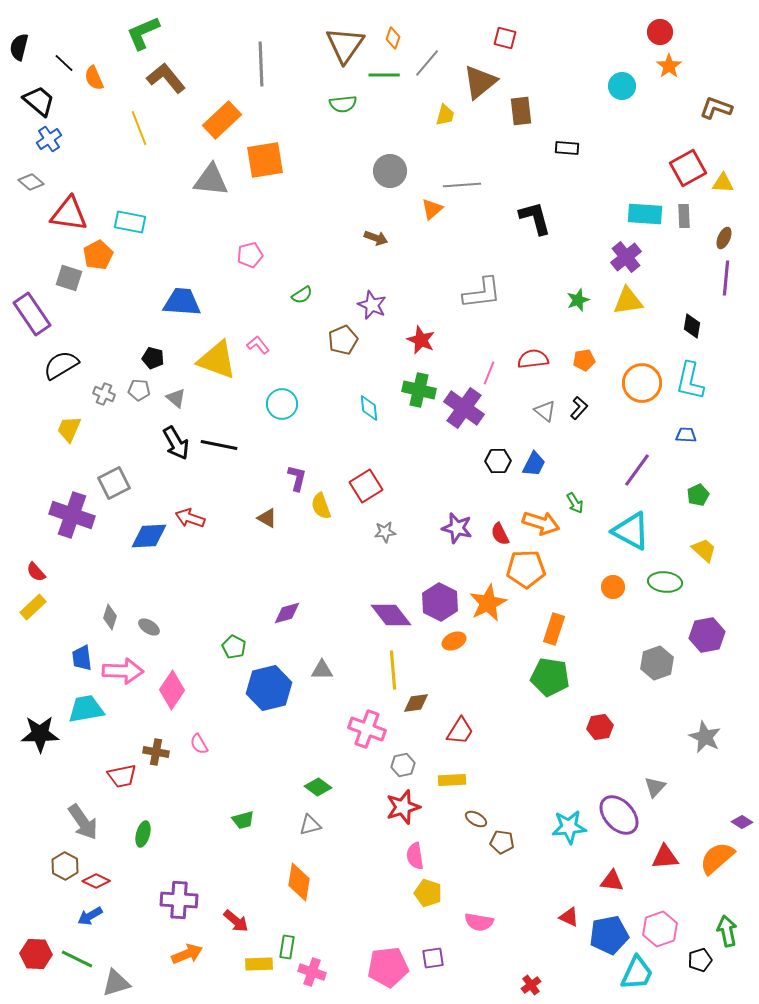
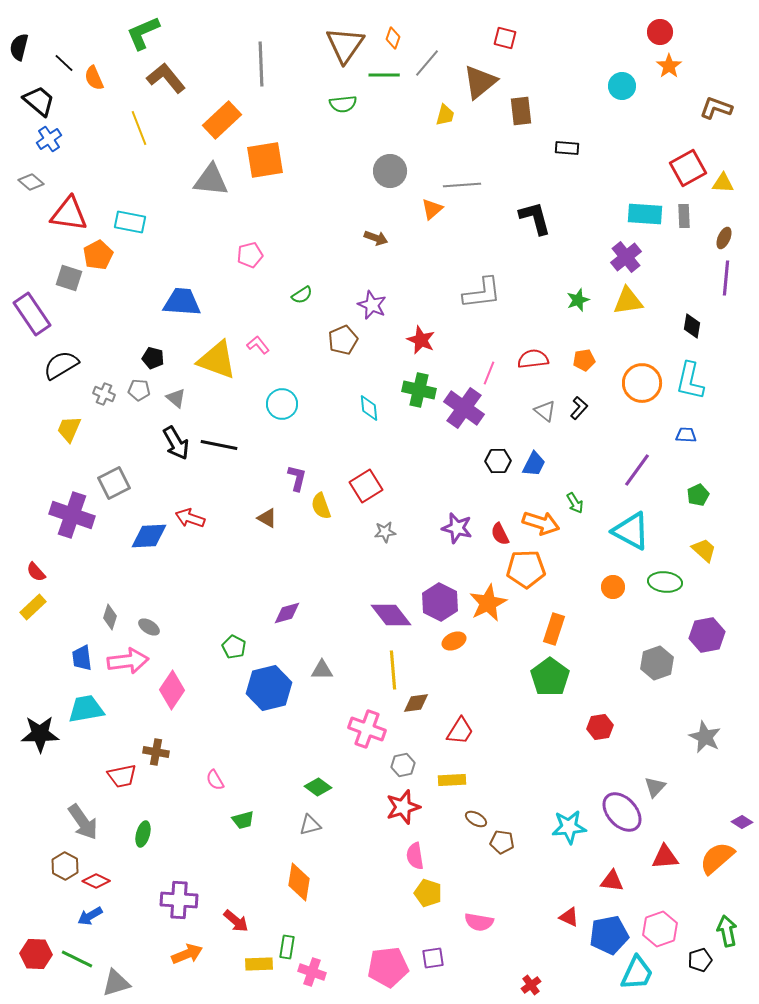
pink arrow at (123, 671): moved 5 px right, 10 px up; rotated 9 degrees counterclockwise
green pentagon at (550, 677): rotated 27 degrees clockwise
pink semicircle at (199, 744): moved 16 px right, 36 px down
purple ellipse at (619, 815): moved 3 px right, 3 px up
